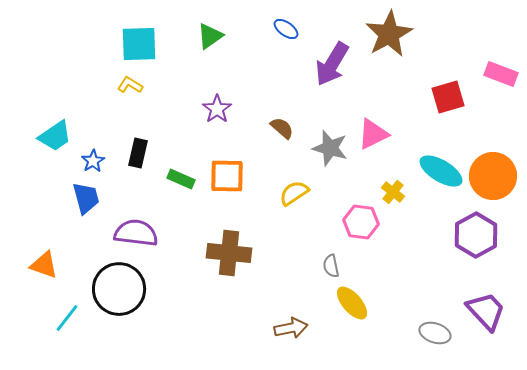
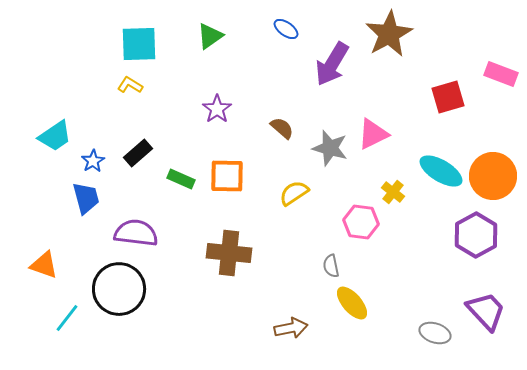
black rectangle: rotated 36 degrees clockwise
